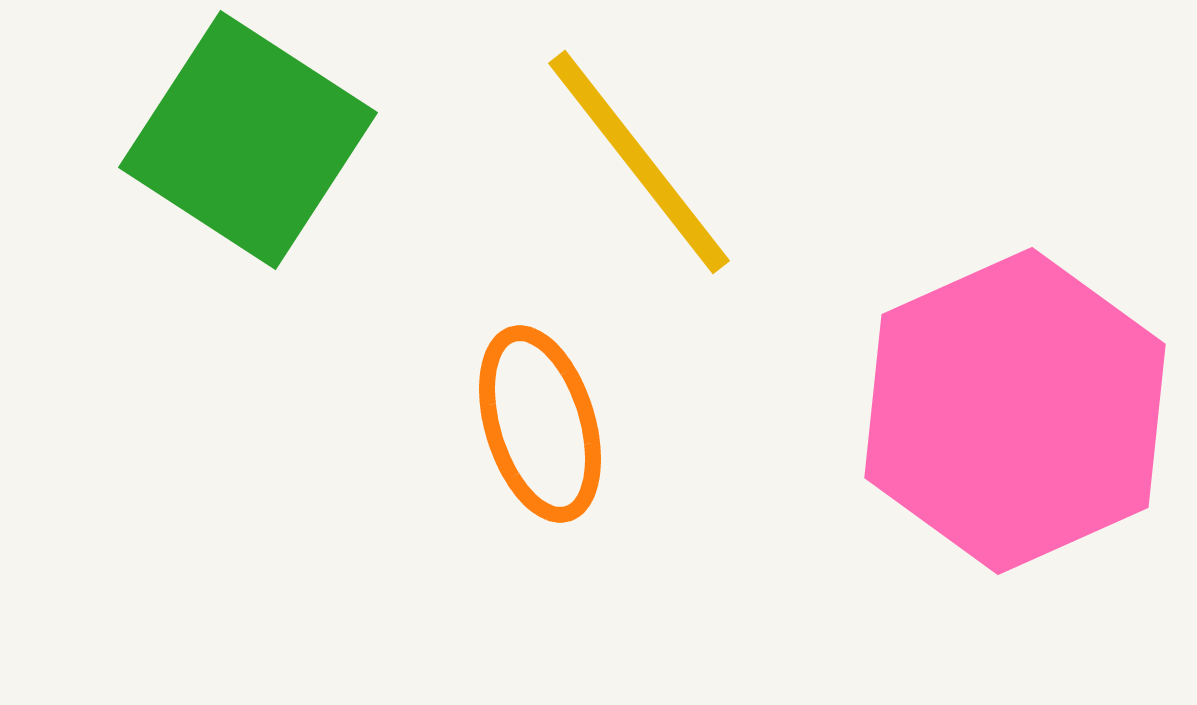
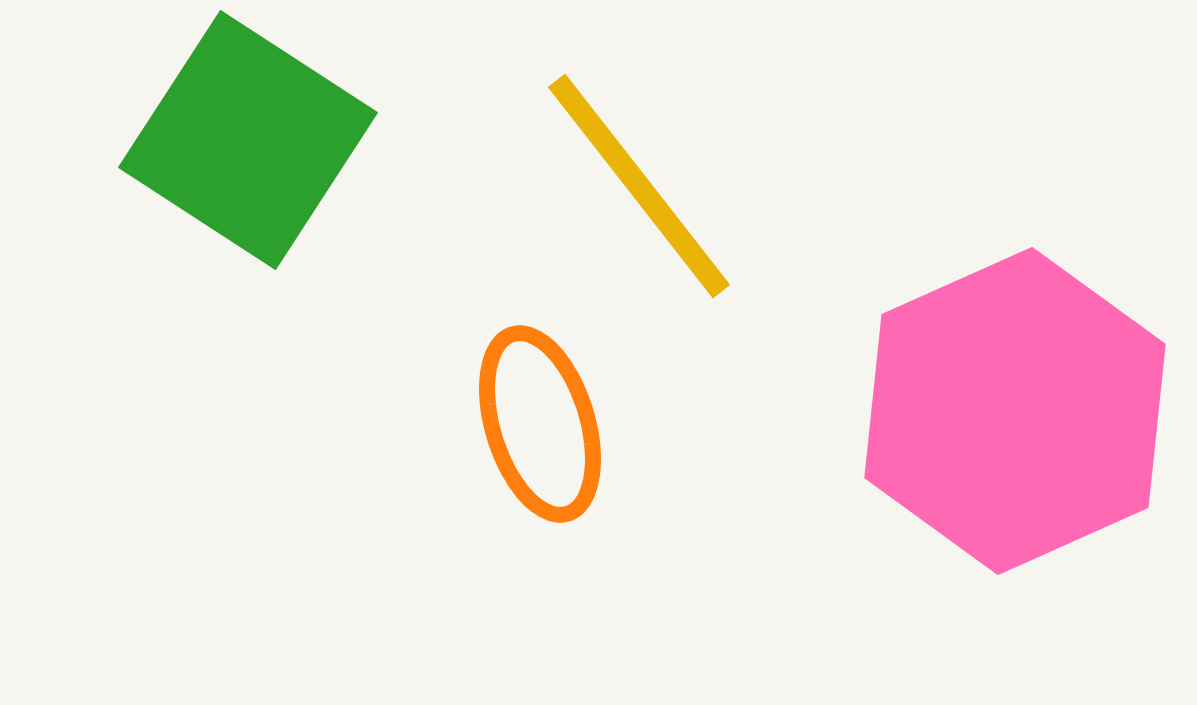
yellow line: moved 24 px down
